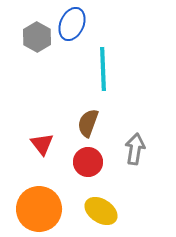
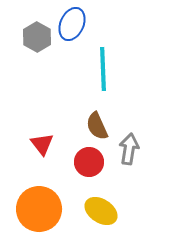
brown semicircle: moved 9 px right, 3 px down; rotated 44 degrees counterclockwise
gray arrow: moved 6 px left
red circle: moved 1 px right
